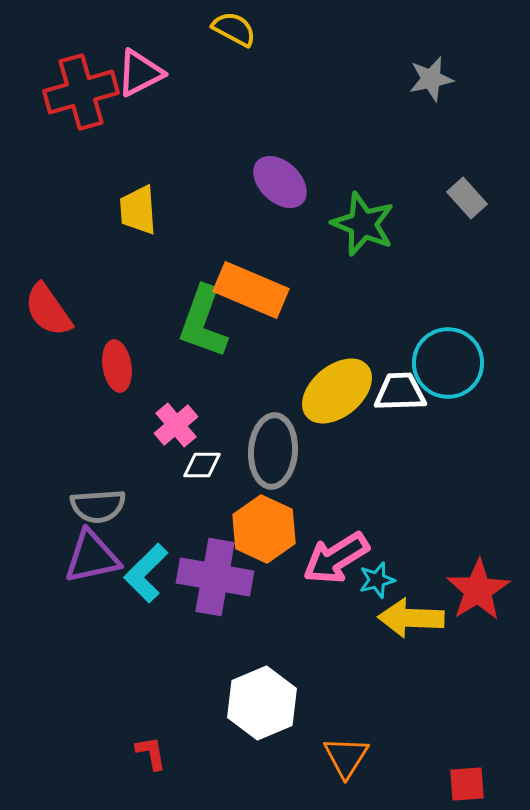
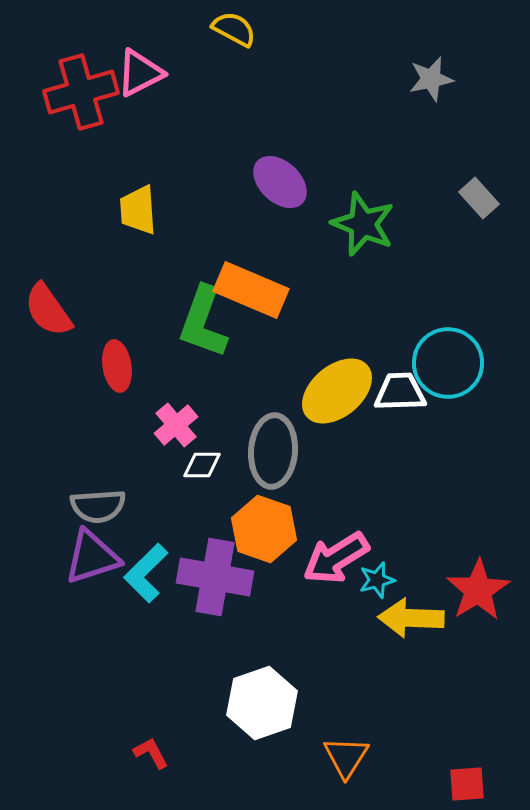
gray rectangle: moved 12 px right
orange hexagon: rotated 6 degrees counterclockwise
purple triangle: rotated 6 degrees counterclockwise
white hexagon: rotated 4 degrees clockwise
red L-shape: rotated 18 degrees counterclockwise
